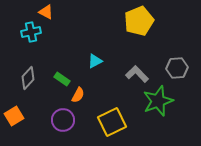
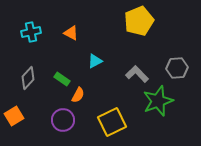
orange triangle: moved 25 px right, 21 px down
